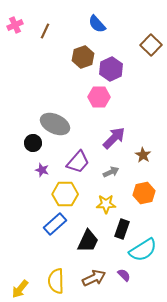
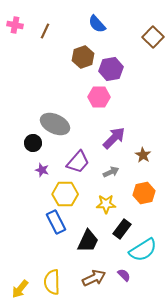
pink cross: rotated 35 degrees clockwise
brown square: moved 2 px right, 8 px up
purple hexagon: rotated 15 degrees clockwise
blue rectangle: moved 1 px right, 2 px up; rotated 75 degrees counterclockwise
black rectangle: rotated 18 degrees clockwise
yellow semicircle: moved 4 px left, 1 px down
